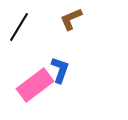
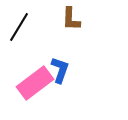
brown L-shape: rotated 65 degrees counterclockwise
pink rectangle: moved 2 px up
